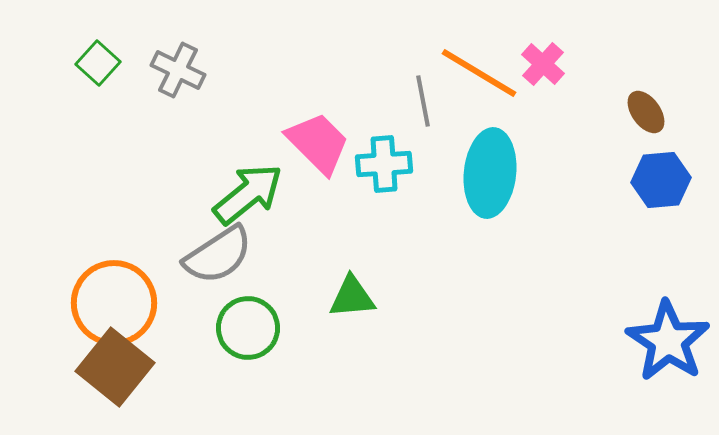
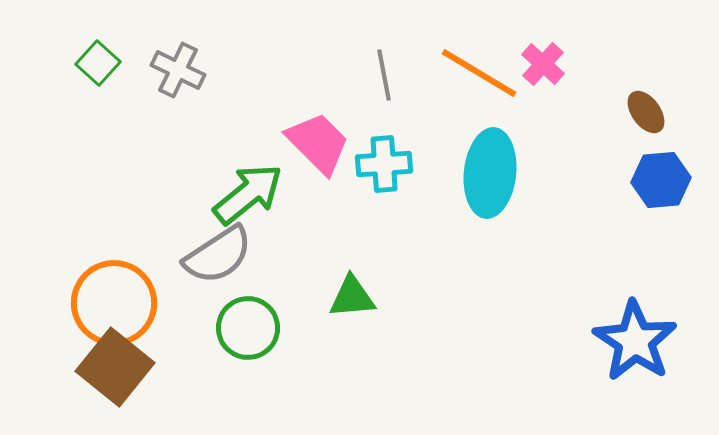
gray line: moved 39 px left, 26 px up
blue star: moved 33 px left
